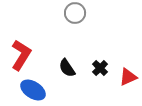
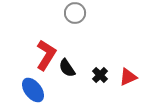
red L-shape: moved 25 px right
black cross: moved 7 px down
blue ellipse: rotated 20 degrees clockwise
